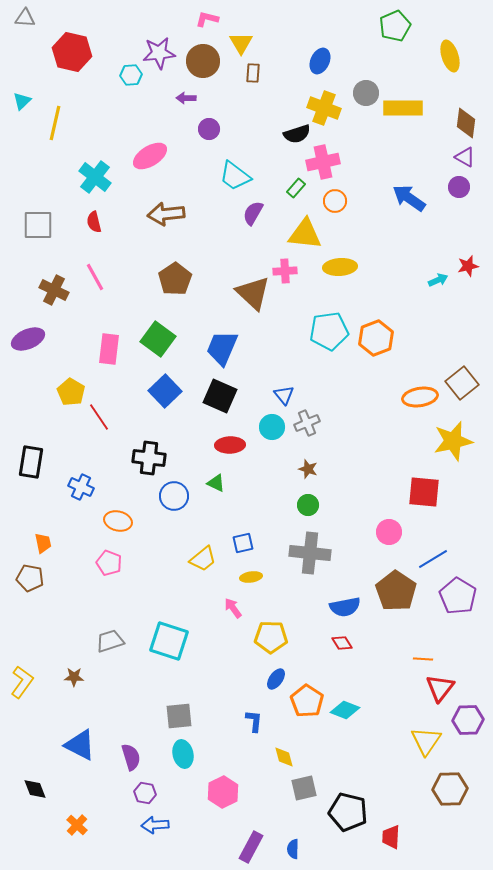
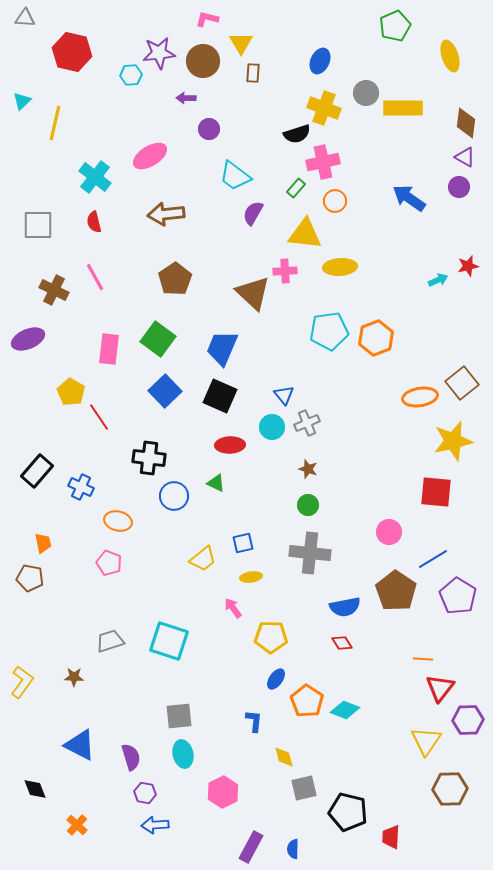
black rectangle at (31, 462): moved 6 px right, 9 px down; rotated 32 degrees clockwise
red square at (424, 492): moved 12 px right
